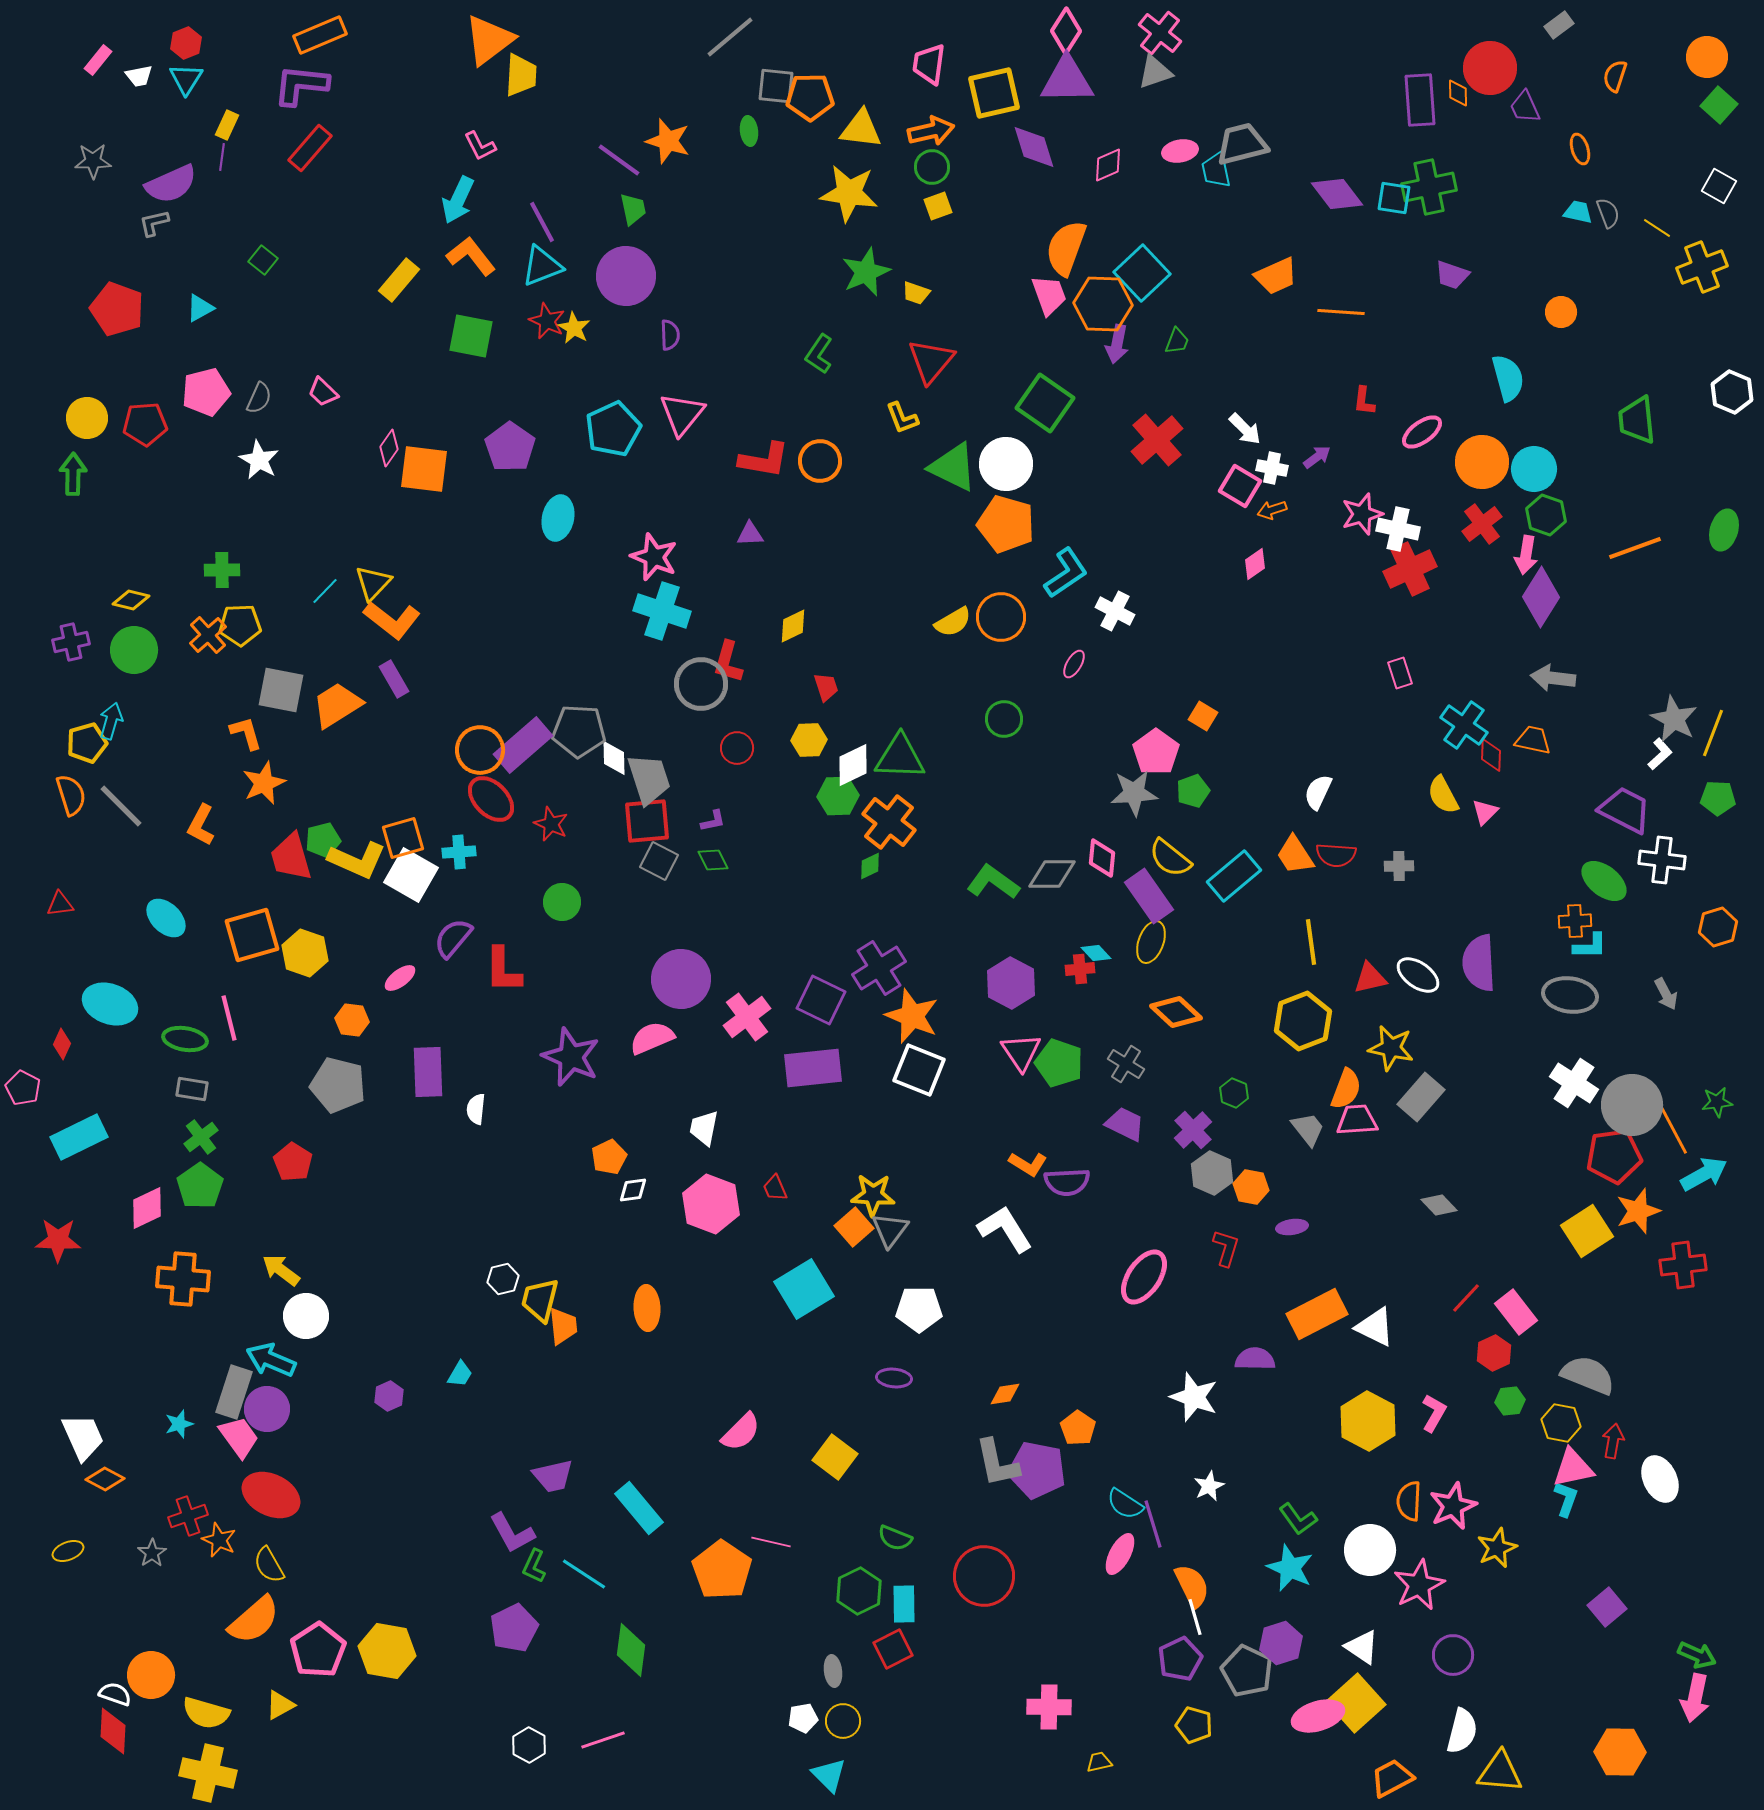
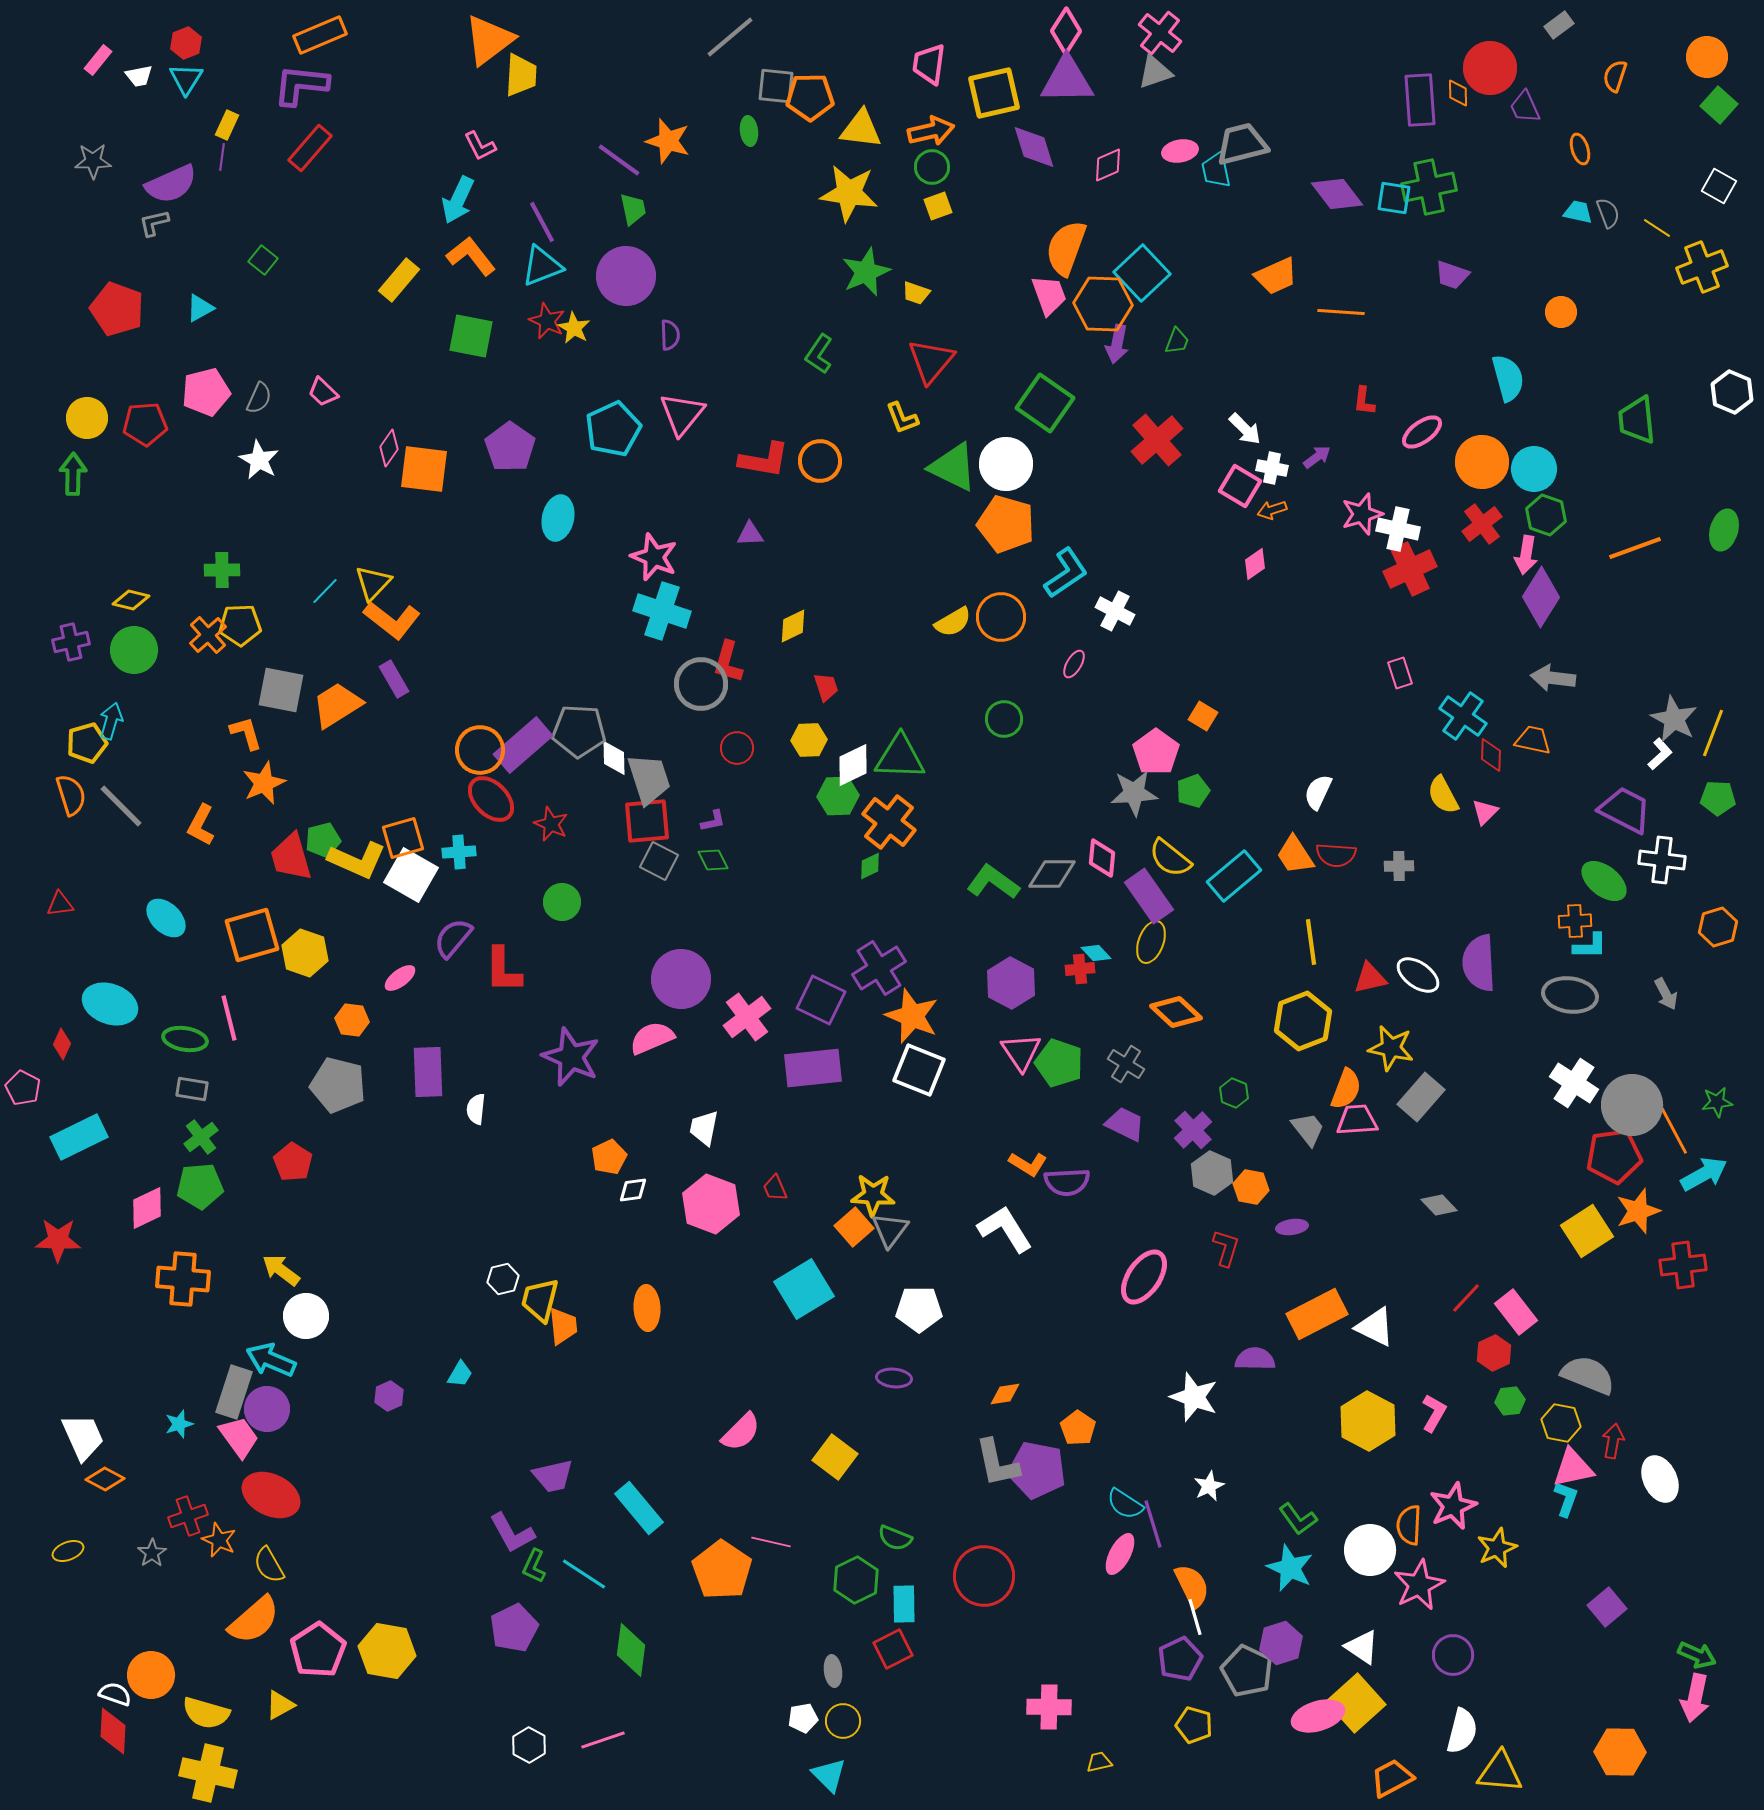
cyan cross at (1464, 725): moved 1 px left, 9 px up
green pentagon at (200, 1186): rotated 30 degrees clockwise
orange semicircle at (1409, 1501): moved 24 px down
green hexagon at (859, 1591): moved 3 px left, 11 px up
